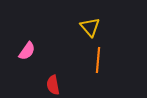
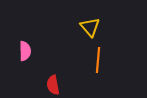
pink semicircle: moved 2 px left; rotated 36 degrees counterclockwise
